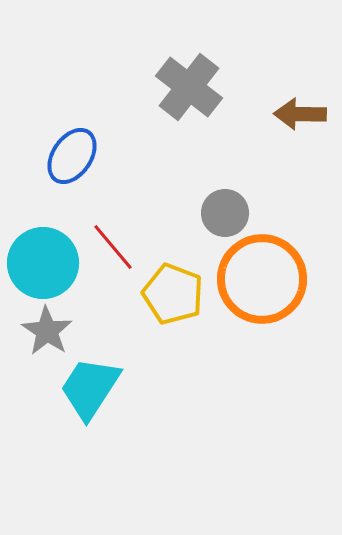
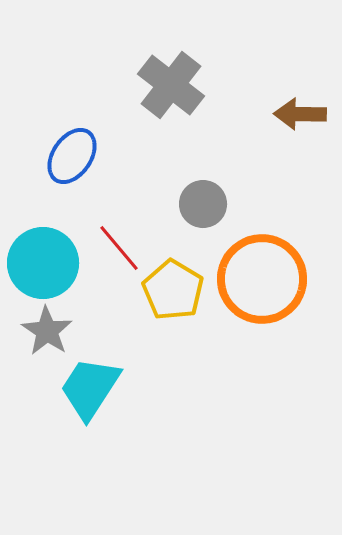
gray cross: moved 18 px left, 2 px up
gray circle: moved 22 px left, 9 px up
red line: moved 6 px right, 1 px down
yellow pentagon: moved 4 px up; rotated 10 degrees clockwise
